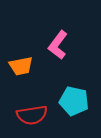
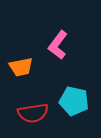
orange trapezoid: moved 1 px down
red semicircle: moved 1 px right, 2 px up
